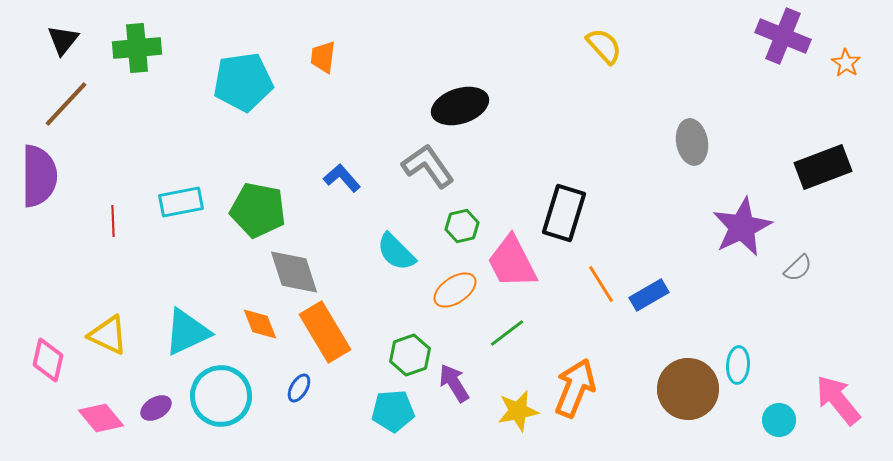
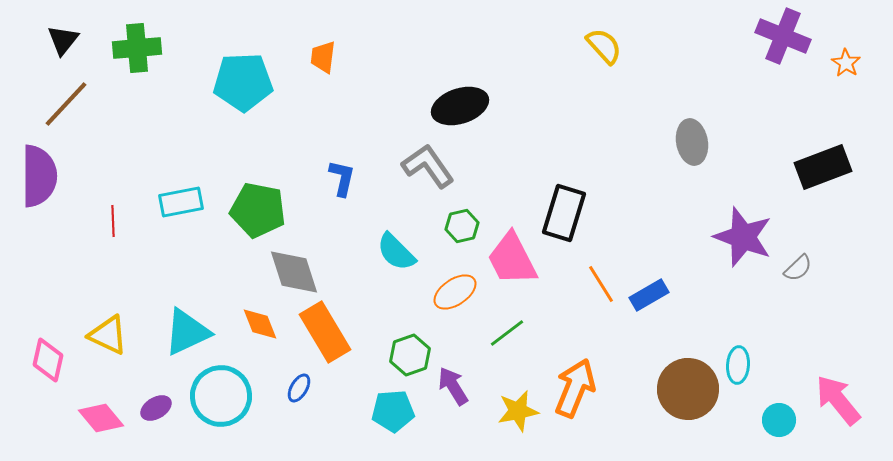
cyan pentagon at (243, 82): rotated 6 degrees clockwise
blue L-shape at (342, 178): rotated 54 degrees clockwise
purple star at (742, 227): moved 1 px right, 10 px down; rotated 26 degrees counterclockwise
pink trapezoid at (512, 262): moved 3 px up
orange ellipse at (455, 290): moved 2 px down
purple arrow at (454, 383): moved 1 px left, 3 px down
